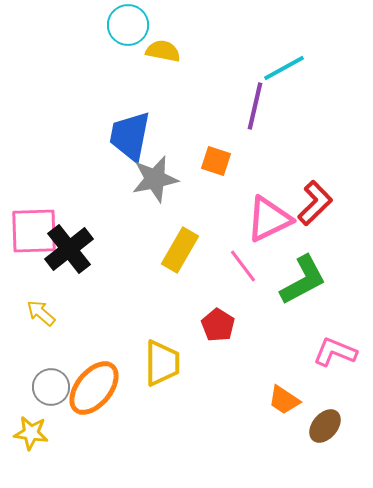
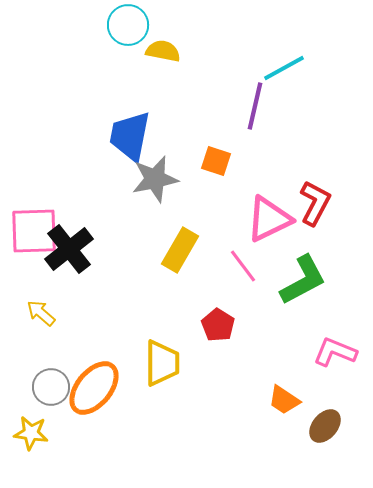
red L-shape: rotated 18 degrees counterclockwise
